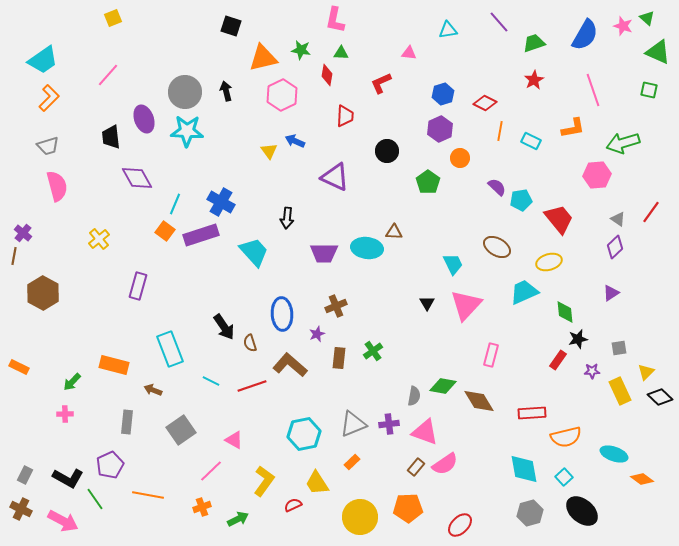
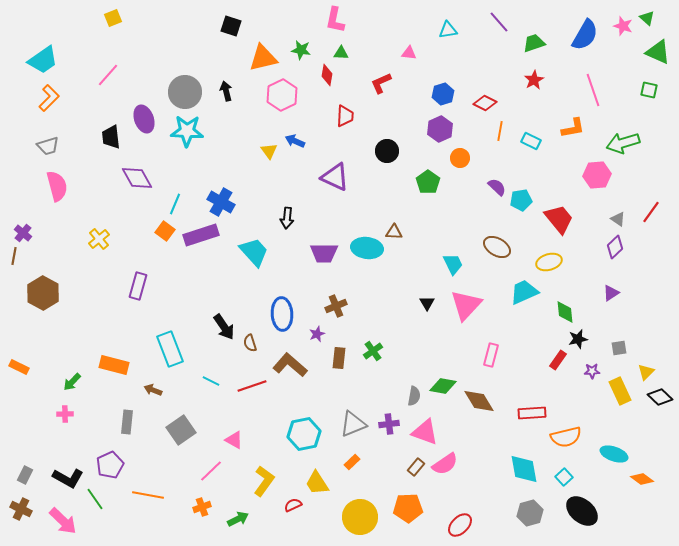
pink arrow at (63, 521): rotated 16 degrees clockwise
